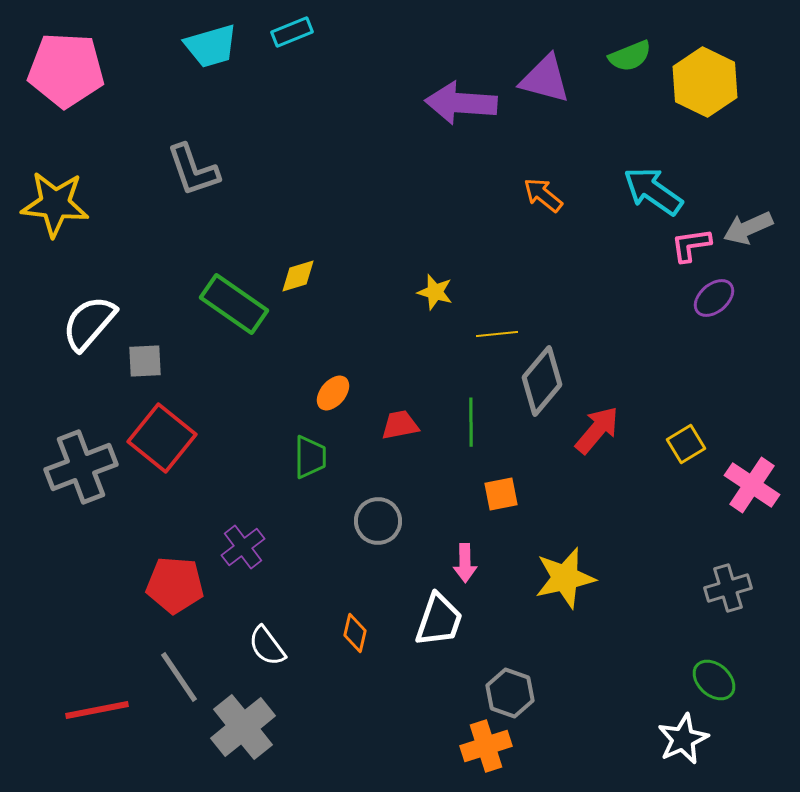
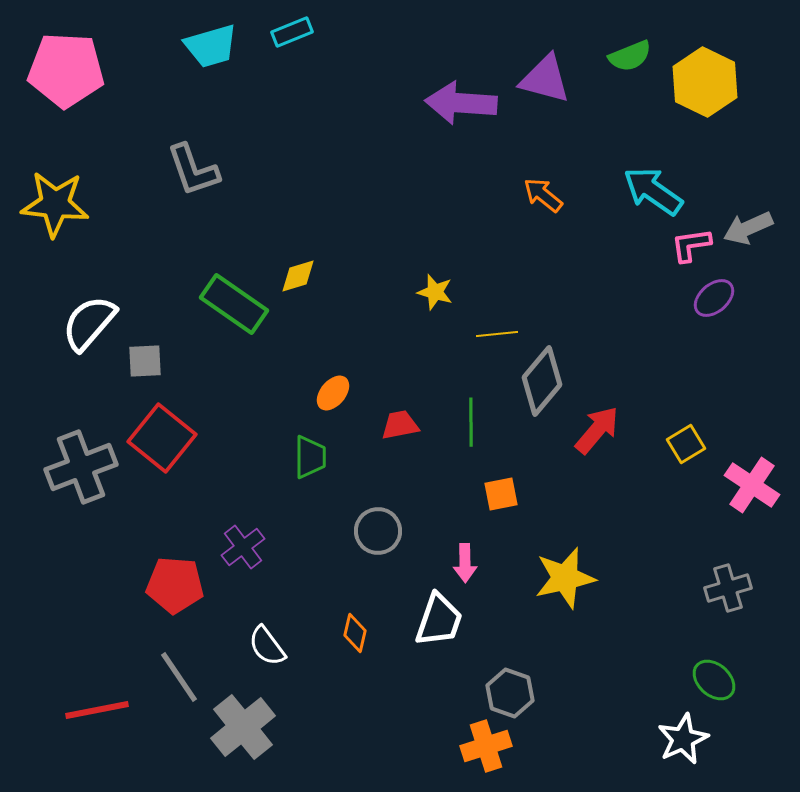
gray circle at (378, 521): moved 10 px down
